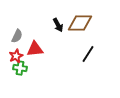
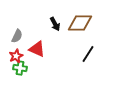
black arrow: moved 3 px left, 1 px up
red triangle: moved 2 px right; rotated 30 degrees clockwise
